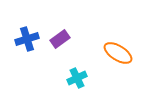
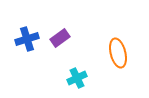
purple rectangle: moved 1 px up
orange ellipse: rotated 44 degrees clockwise
